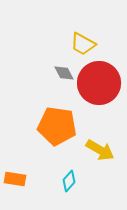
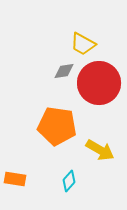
gray diamond: moved 2 px up; rotated 70 degrees counterclockwise
